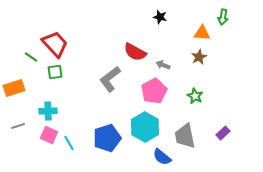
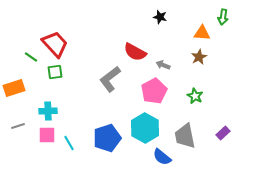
cyan hexagon: moved 1 px down
pink square: moved 2 px left; rotated 24 degrees counterclockwise
